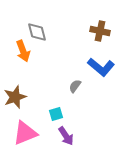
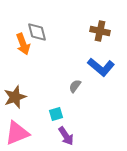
orange arrow: moved 7 px up
pink triangle: moved 8 px left
